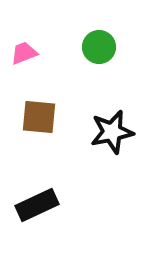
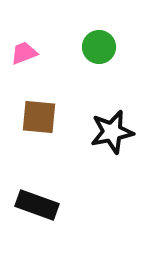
black rectangle: rotated 45 degrees clockwise
